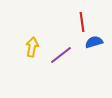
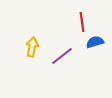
blue semicircle: moved 1 px right
purple line: moved 1 px right, 1 px down
